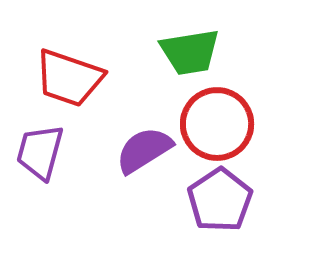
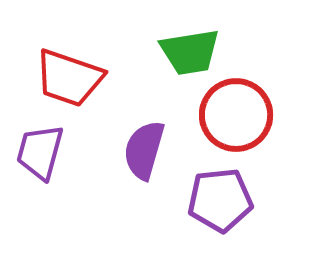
red circle: moved 19 px right, 9 px up
purple semicircle: rotated 42 degrees counterclockwise
purple pentagon: rotated 28 degrees clockwise
